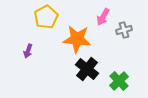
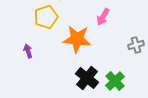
yellow pentagon: rotated 10 degrees clockwise
gray cross: moved 12 px right, 15 px down
purple arrow: rotated 144 degrees clockwise
black cross: moved 9 px down
green cross: moved 4 px left
